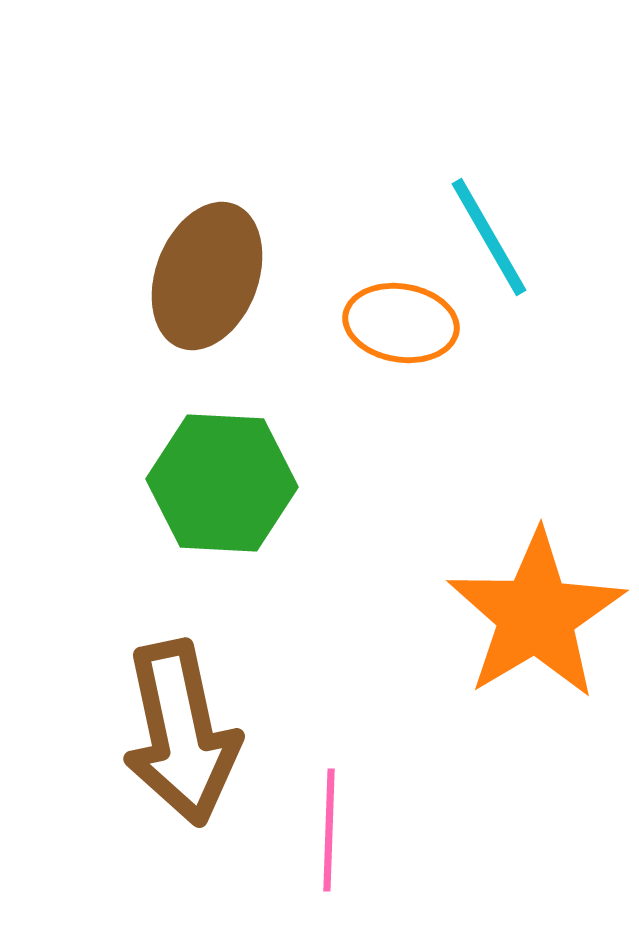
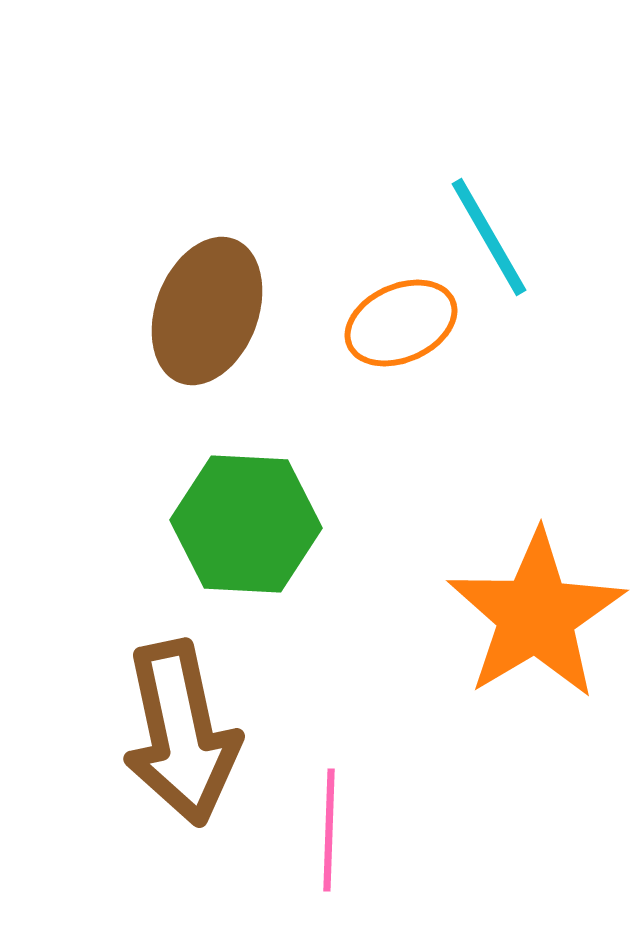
brown ellipse: moved 35 px down
orange ellipse: rotated 33 degrees counterclockwise
green hexagon: moved 24 px right, 41 px down
